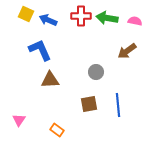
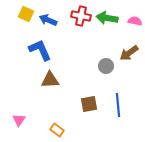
red cross: rotated 12 degrees clockwise
brown arrow: moved 2 px right, 2 px down
gray circle: moved 10 px right, 6 px up
